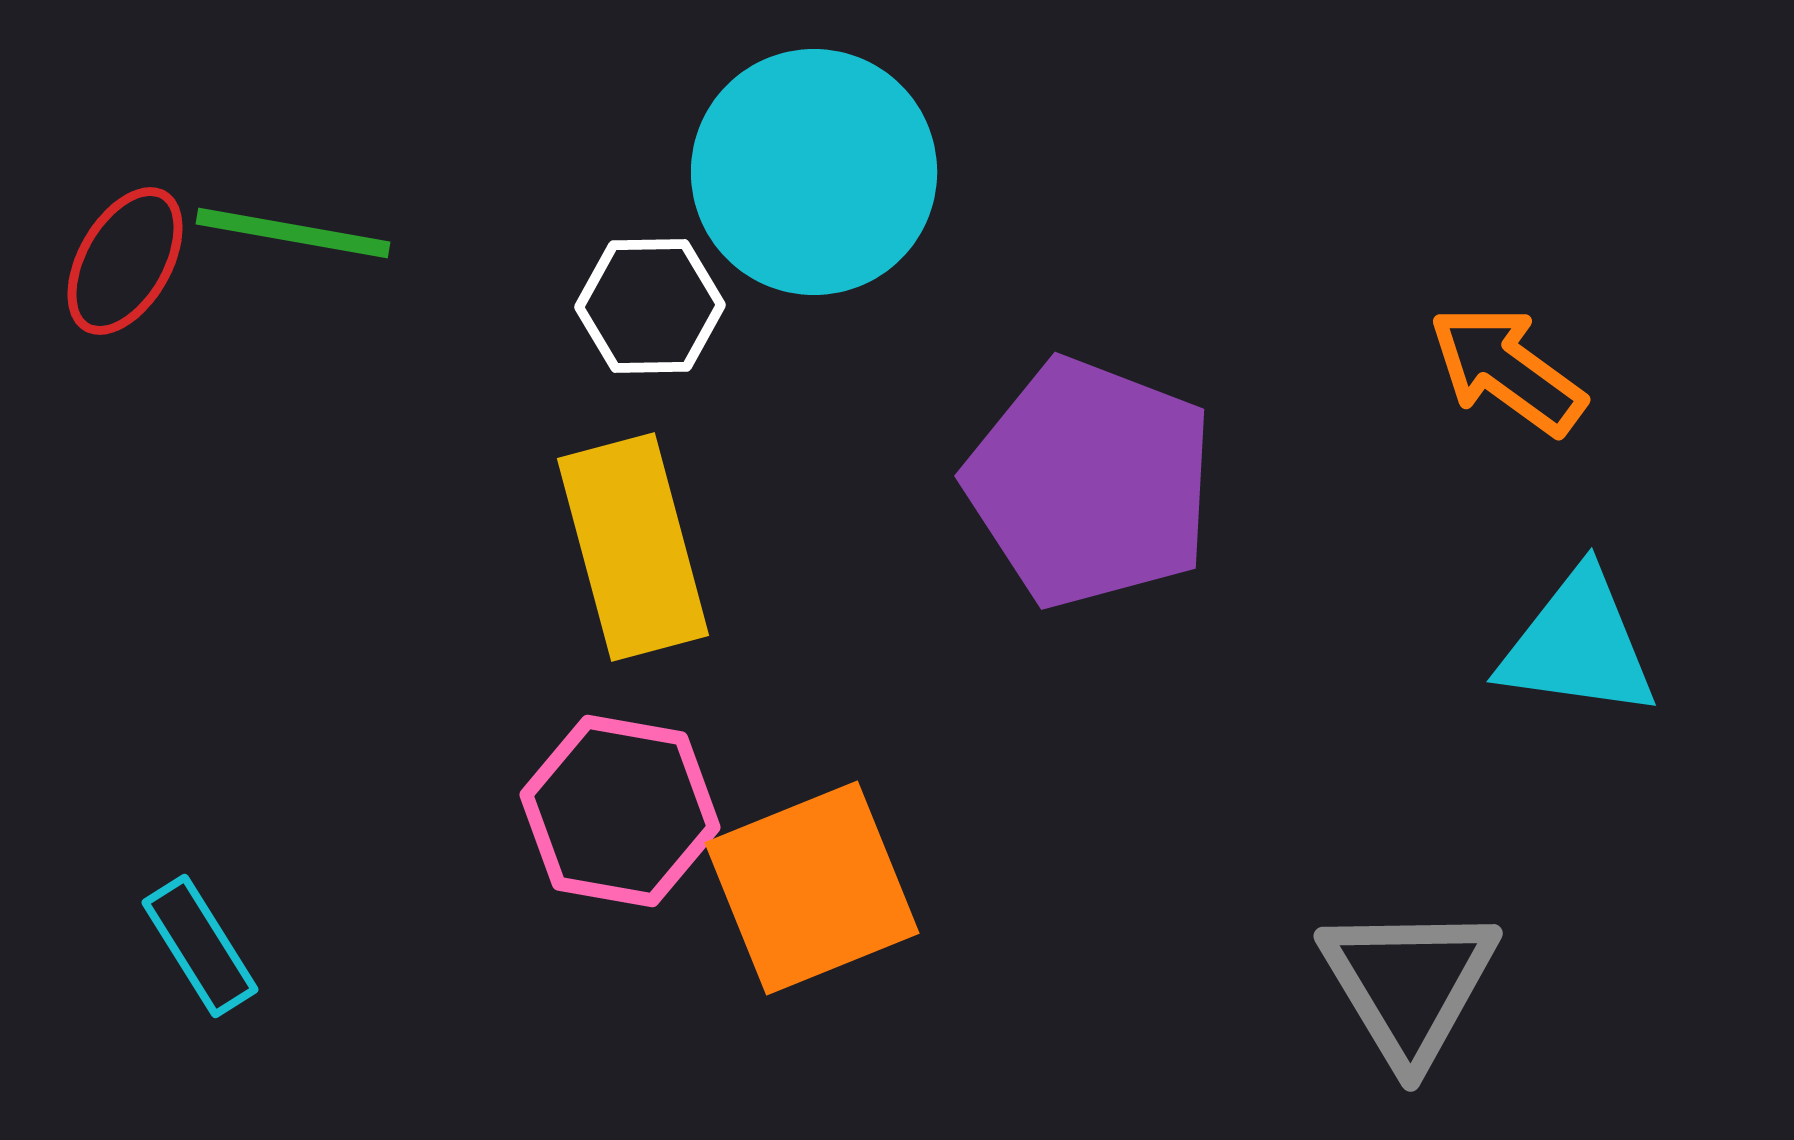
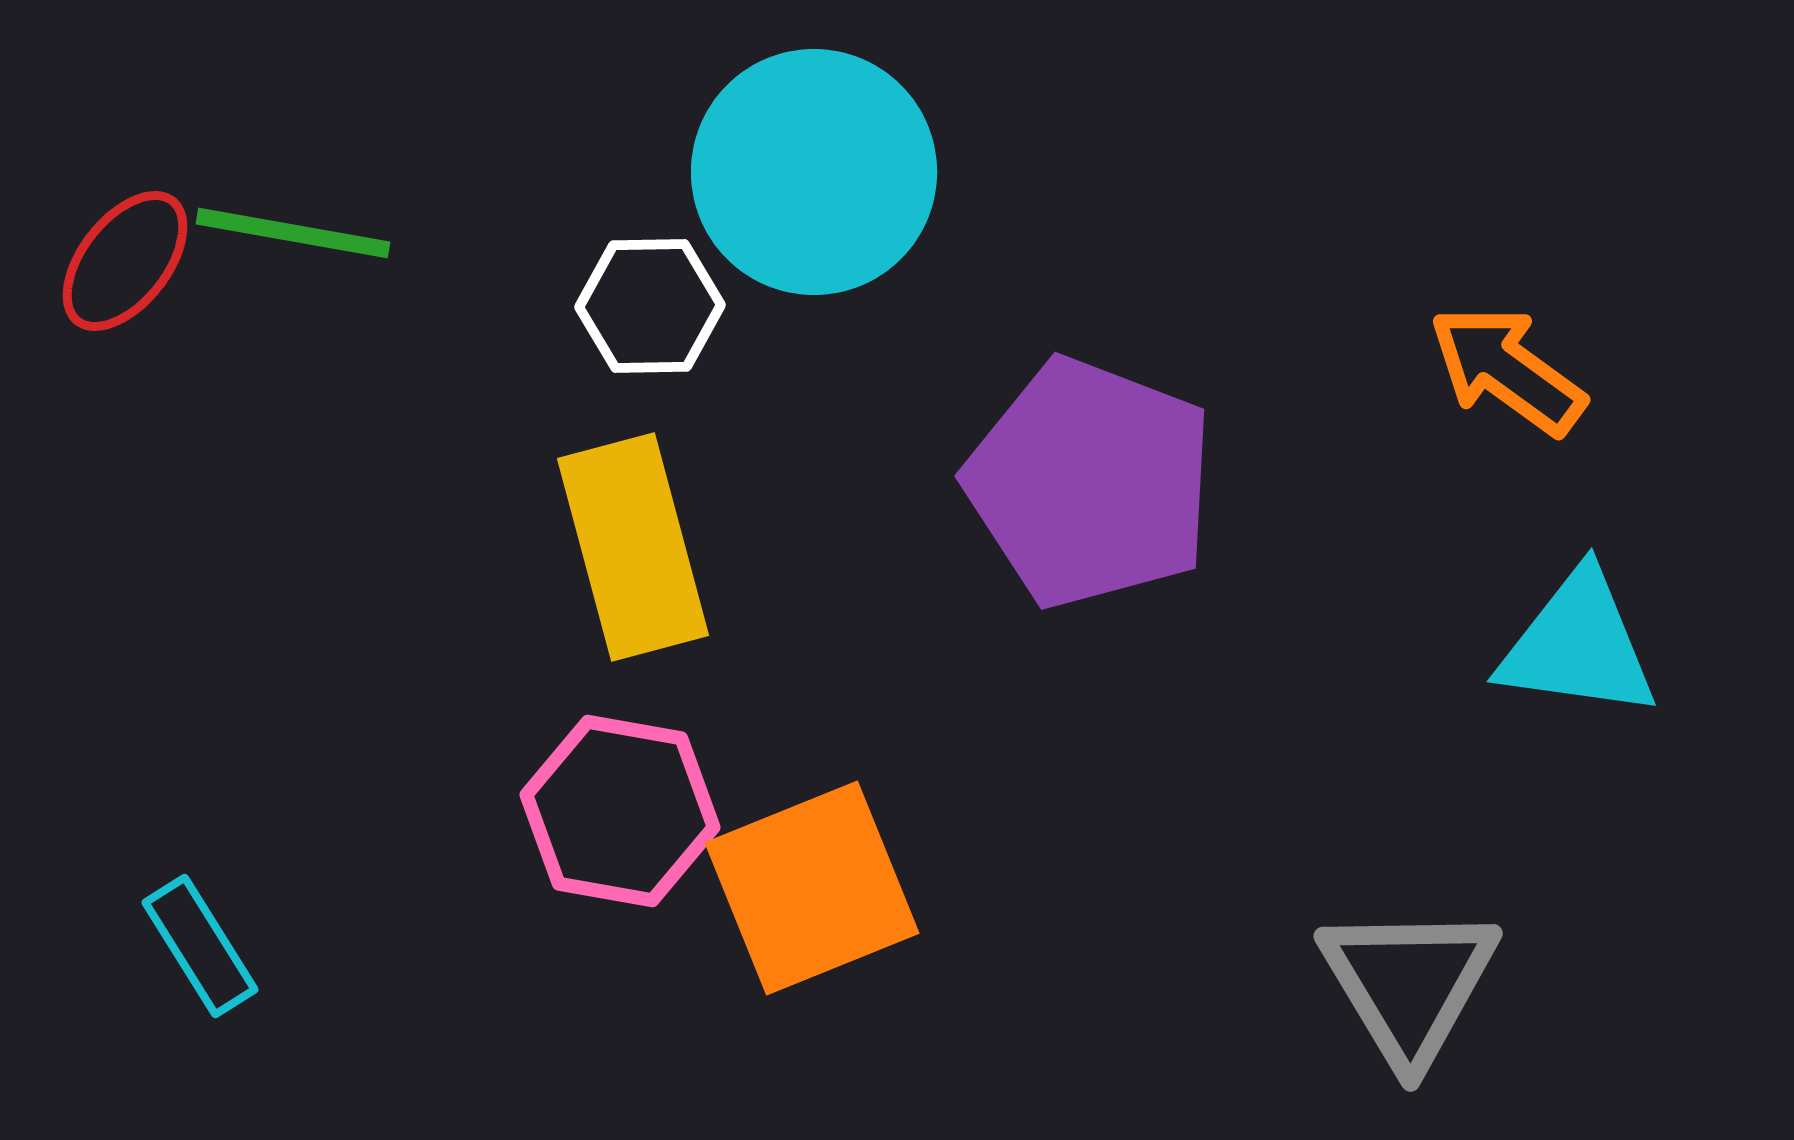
red ellipse: rotated 8 degrees clockwise
